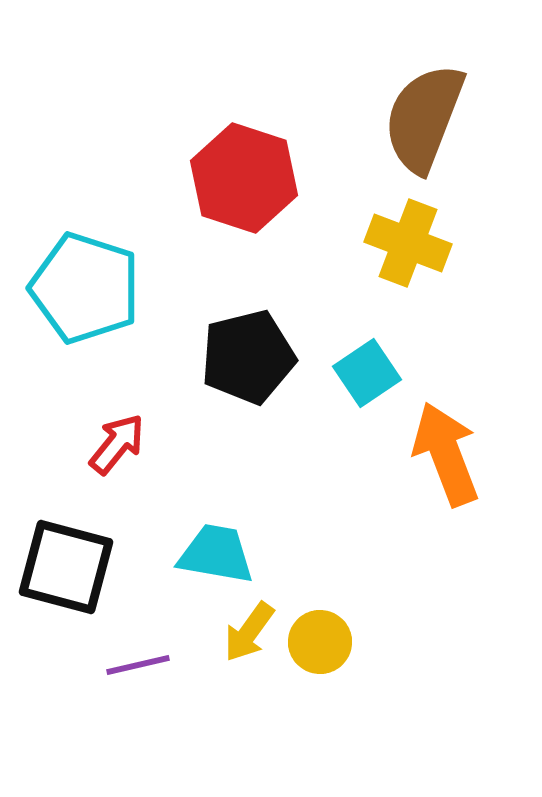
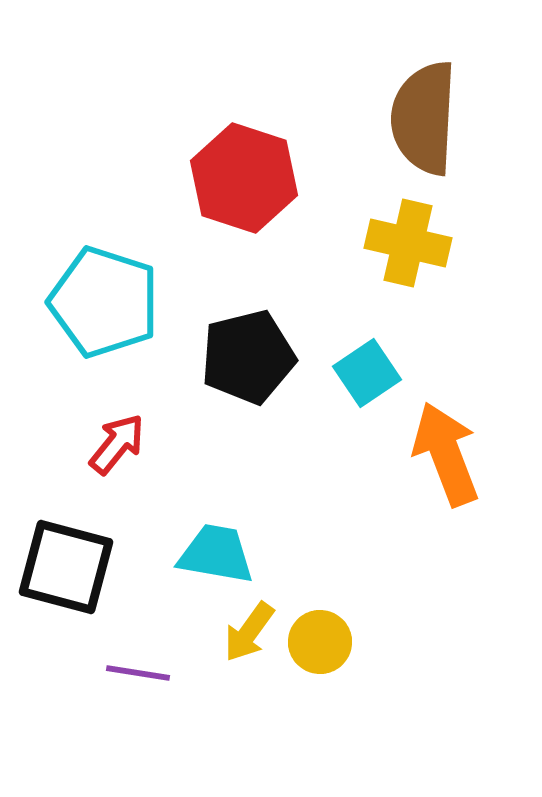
brown semicircle: rotated 18 degrees counterclockwise
yellow cross: rotated 8 degrees counterclockwise
cyan pentagon: moved 19 px right, 14 px down
purple line: moved 8 px down; rotated 22 degrees clockwise
